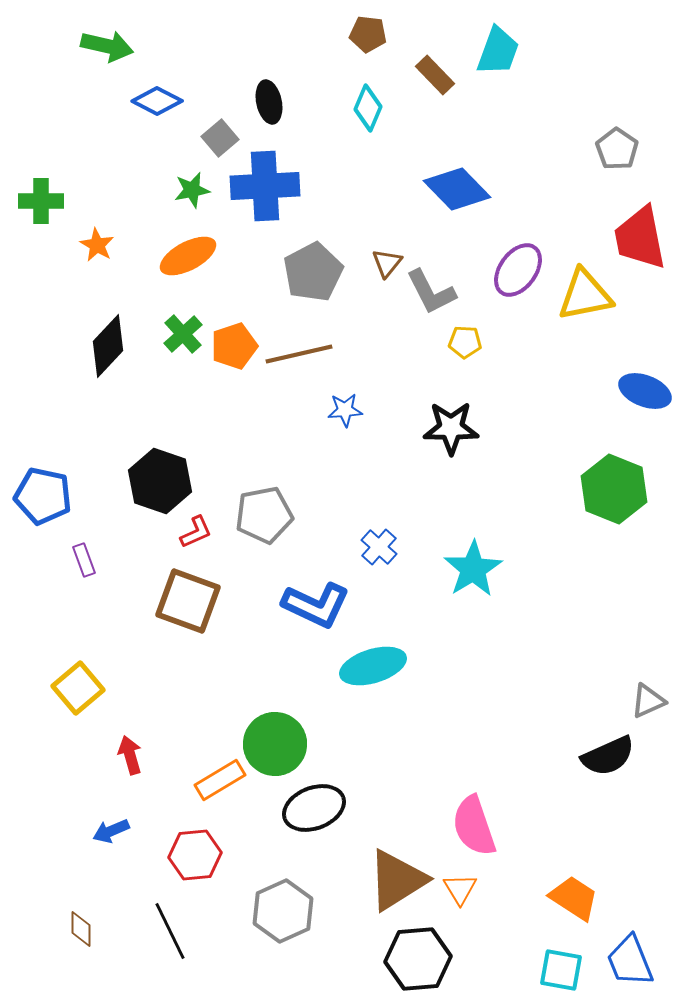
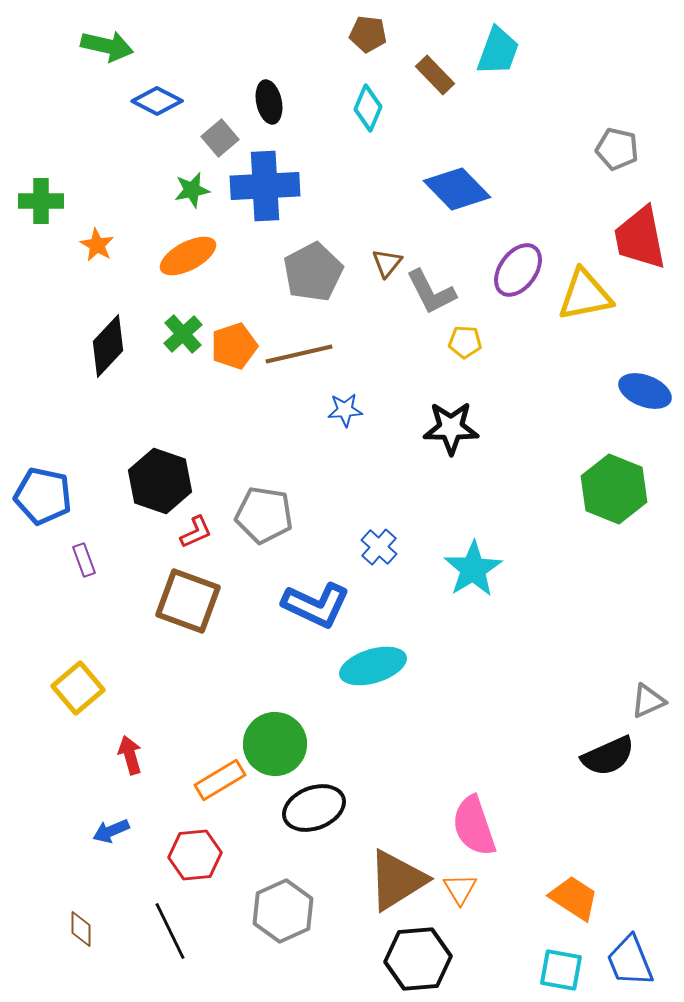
gray pentagon at (617, 149): rotated 21 degrees counterclockwise
gray pentagon at (264, 515): rotated 20 degrees clockwise
